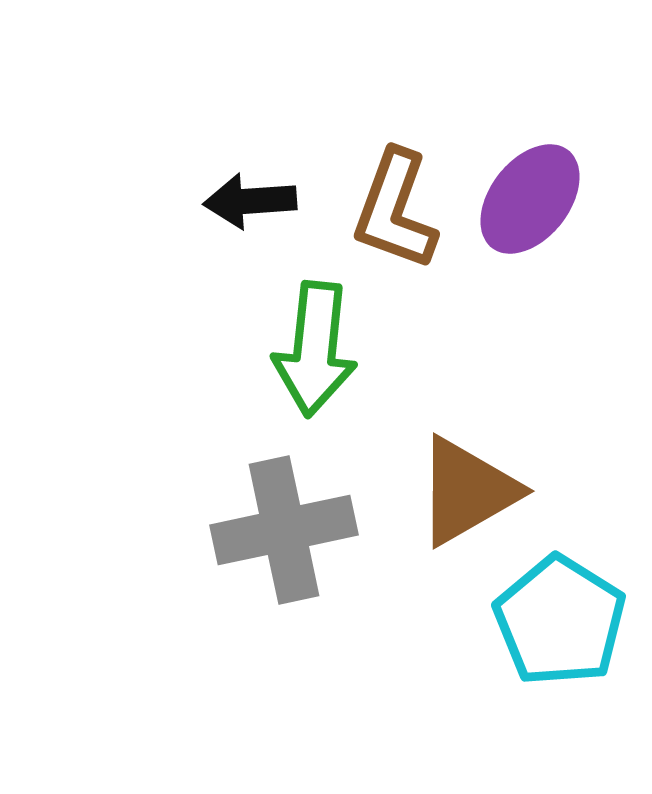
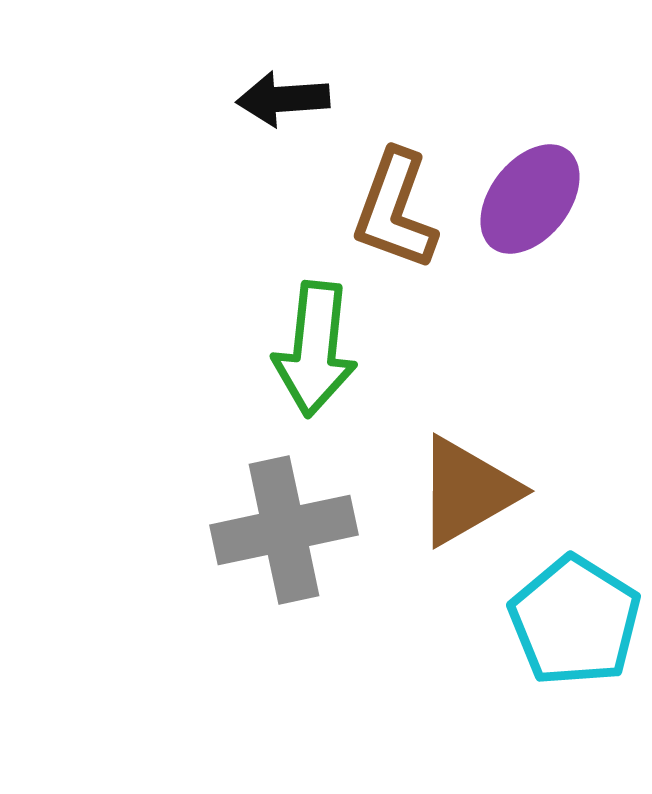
black arrow: moved 33 px right, 102 px up
cyan pentagon: moved 15 px right
